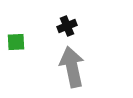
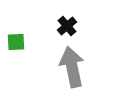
black cross: rotated 18 degrees counterclockwise
